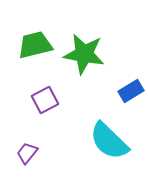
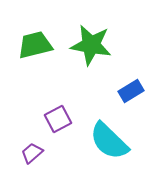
green star: moved 7 px right, 9 px up
purple square: moved 13 px right, 19 px down
purple trapezoid: moved 5 px right; rotated 10 degrees clockwise
